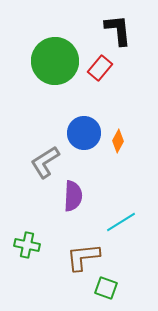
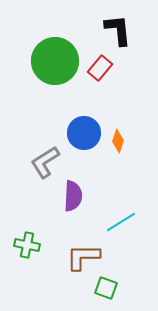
orange diamond: rotated 10 degrees counterclockwise
brown L-shape: rotated 6 degrees clockwise
